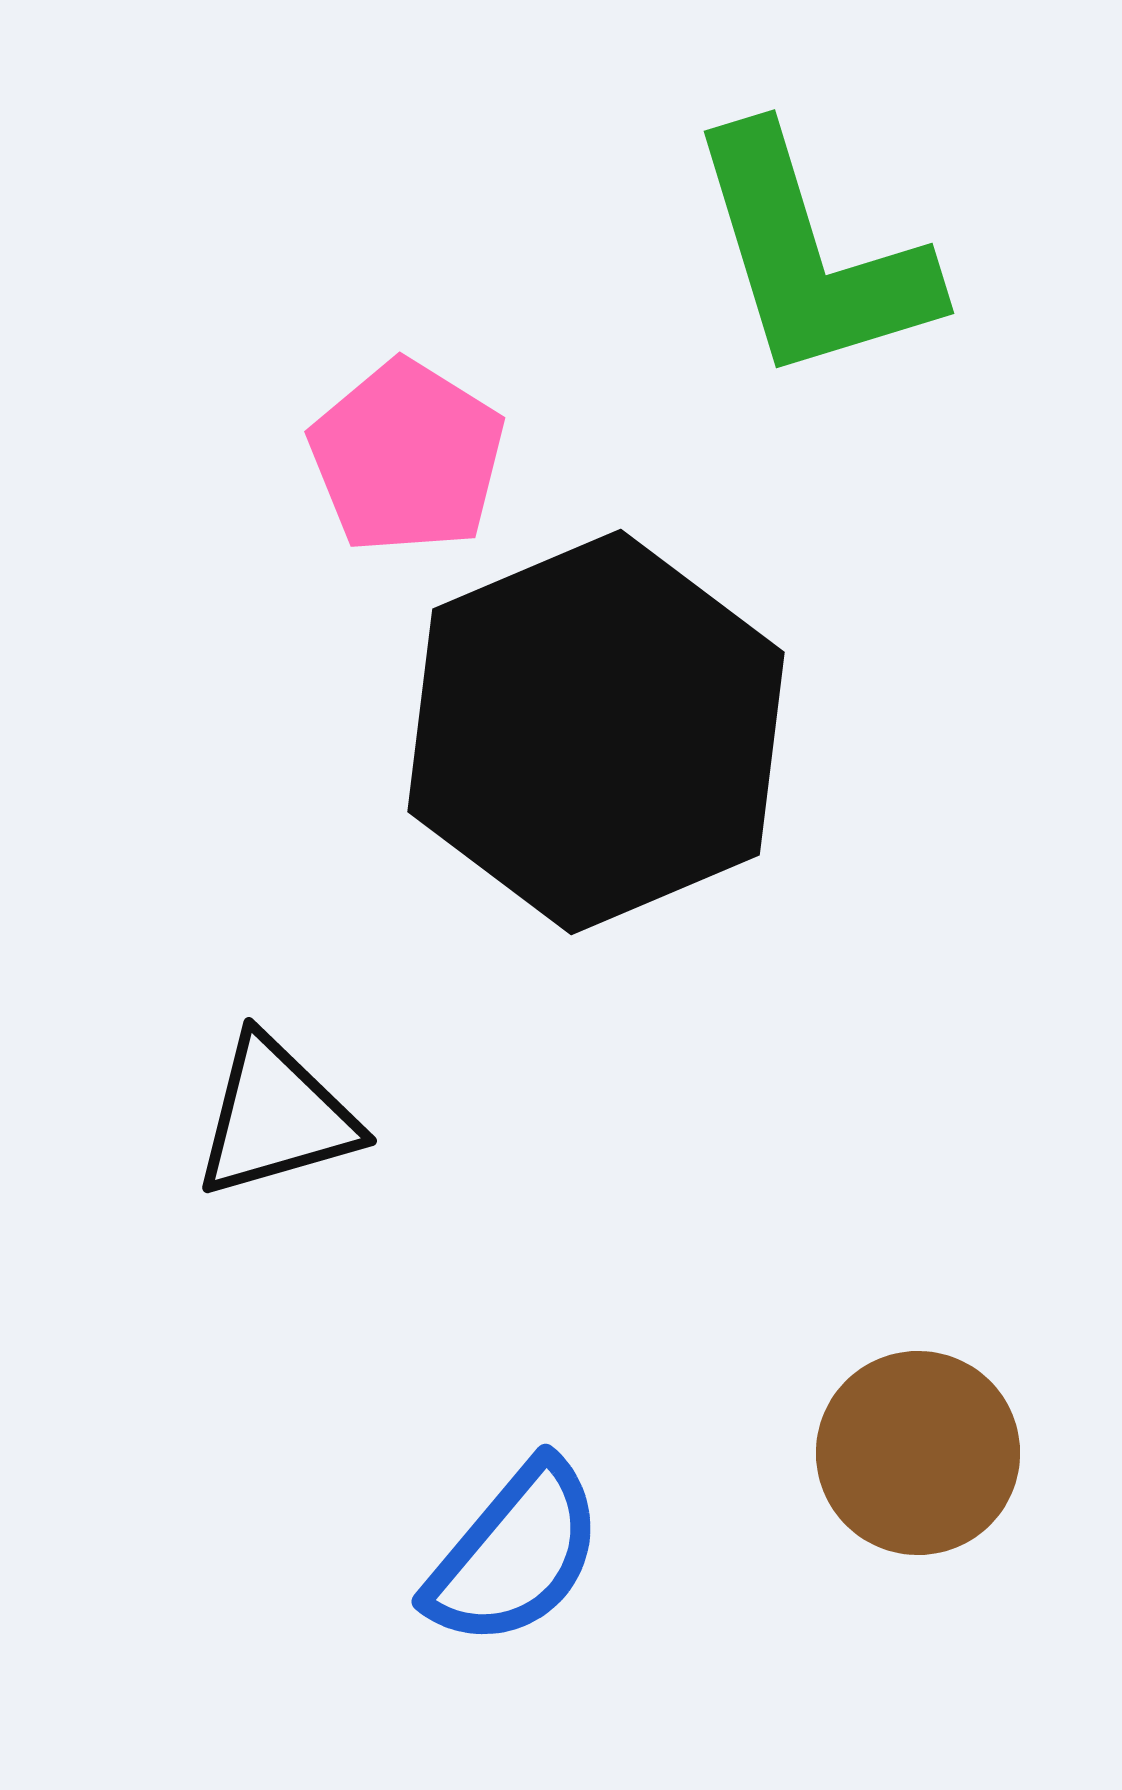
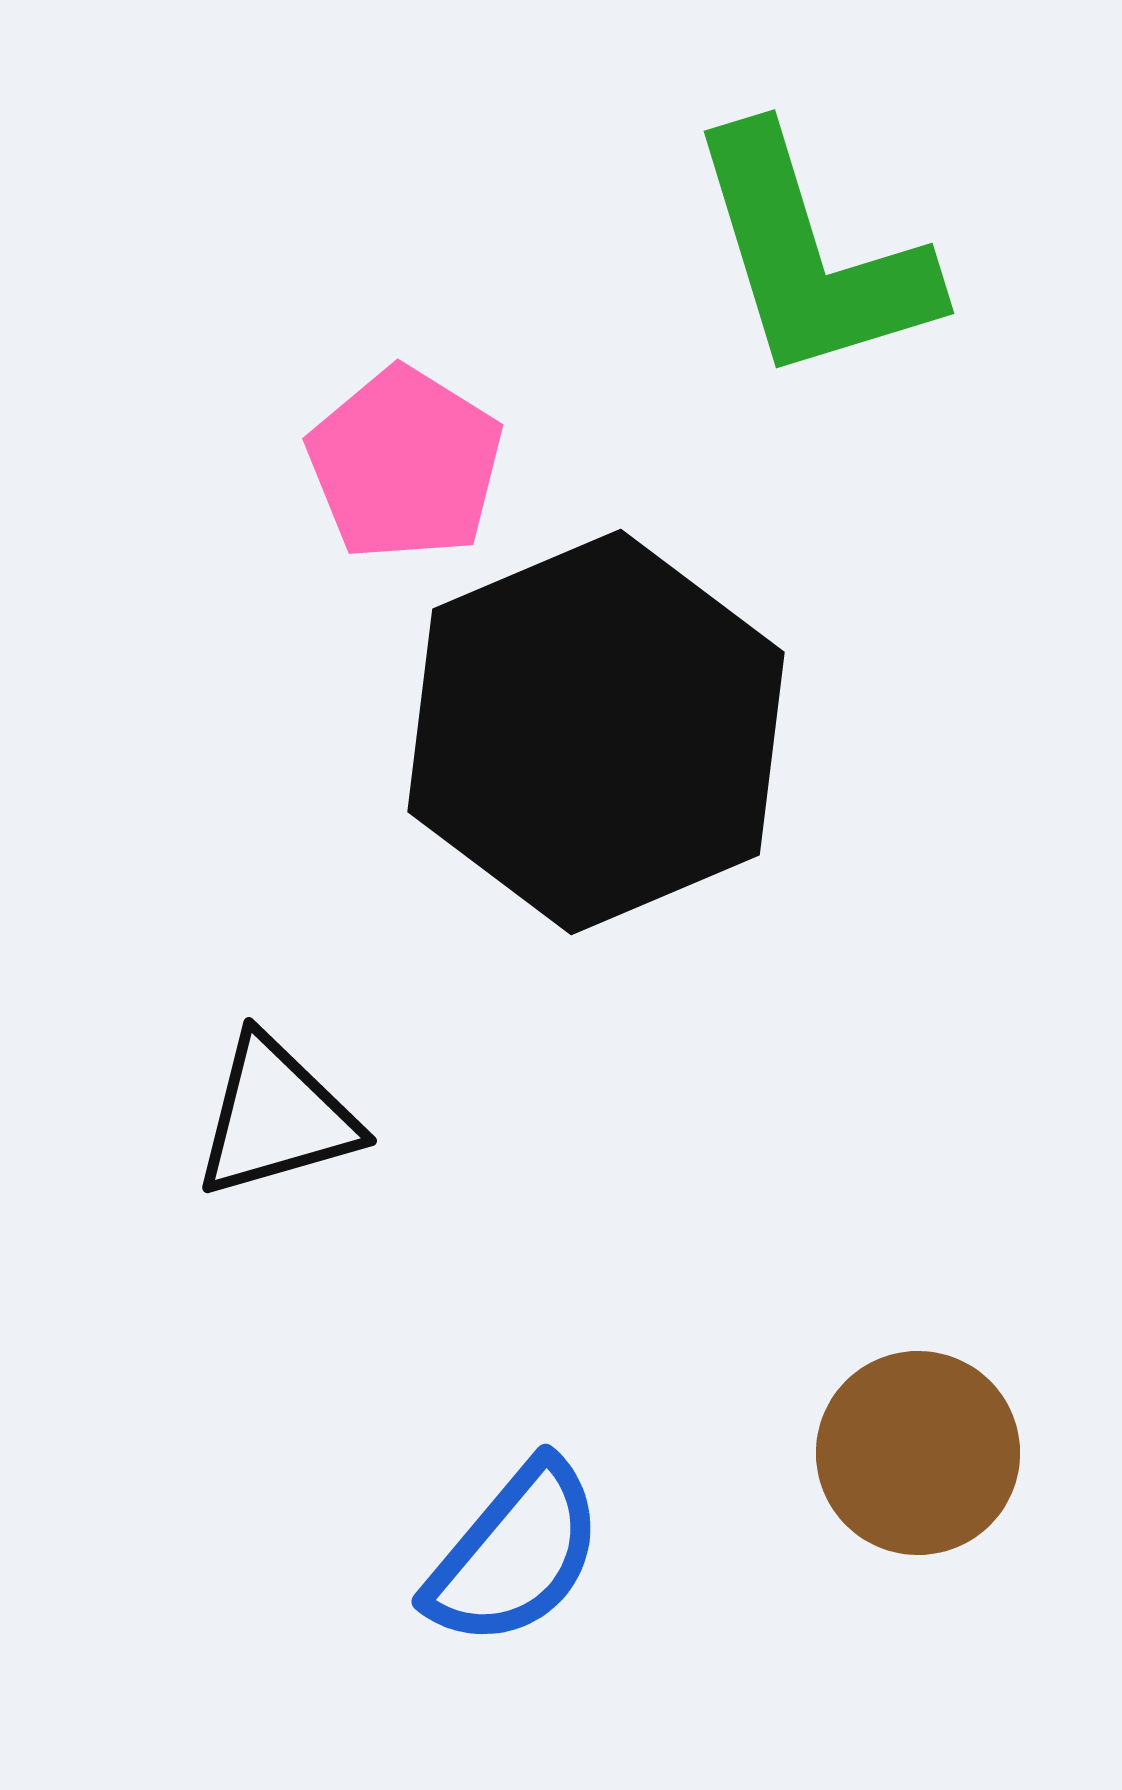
pink pentagon: moved 2 px left, 7 px down
